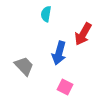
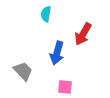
blue arrow: moved 2 px left
gray trapezoid: moved 1 px left, 5 px down
pink square: rotated 21 degrees counterclockwise
